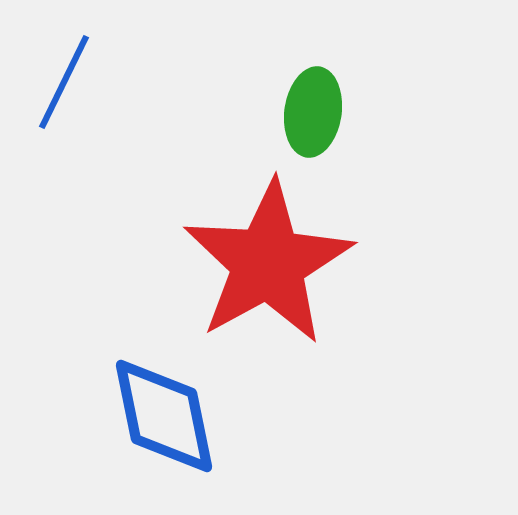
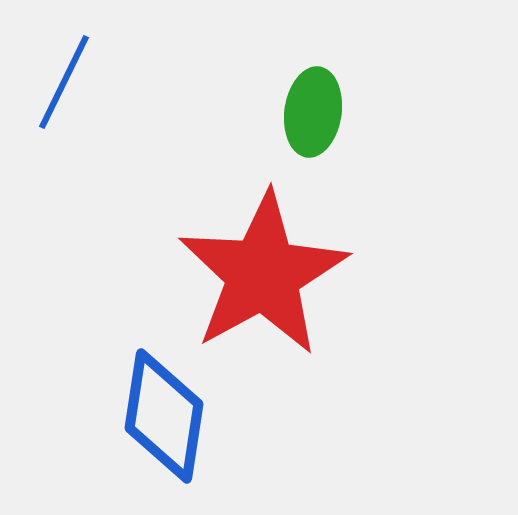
red star: moved 5 px left, 11 px down
blue diamond: rotated 20 degrees clockwise
